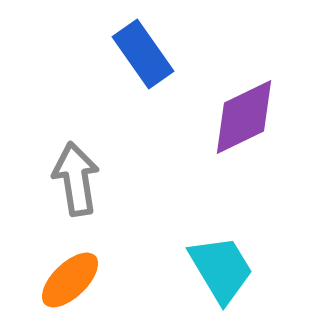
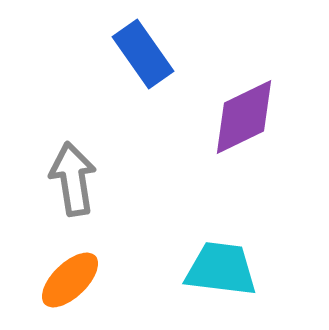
gray arrow: moved 3 px left
cyan trapezoid: rotated 52 degrees counterclockwise
